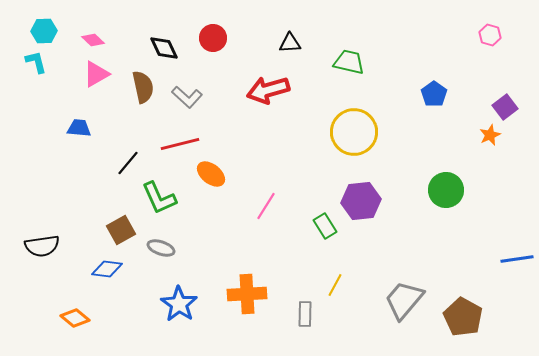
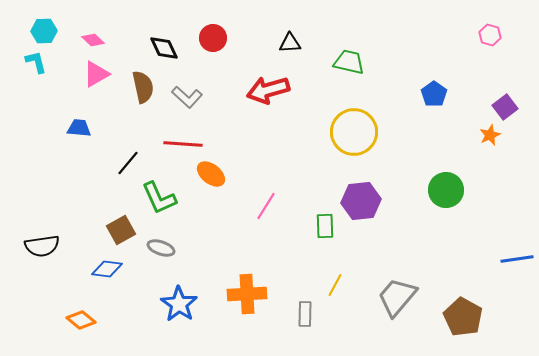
red line: moved 3 px right; rotated 18 degrees clockwise
green rectangle: rotated 30 degrees clockwise
gray trapezoid: moved 7 px left, 3 px up
orange diamond: moved 6 px right, 2 px down
